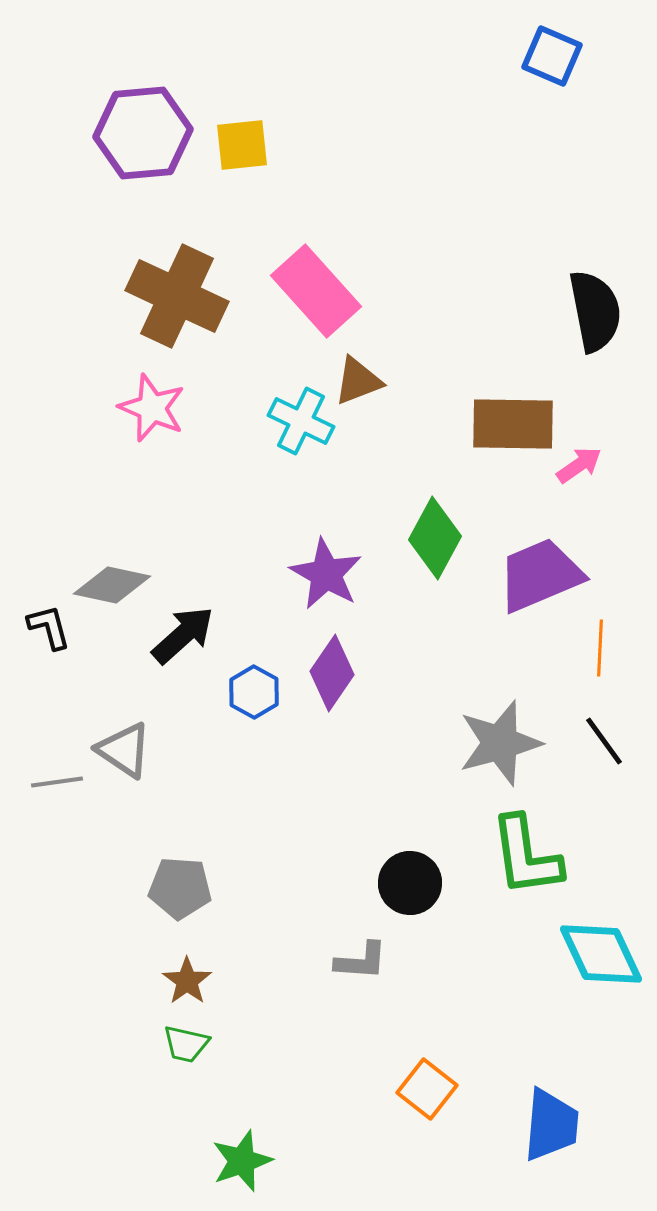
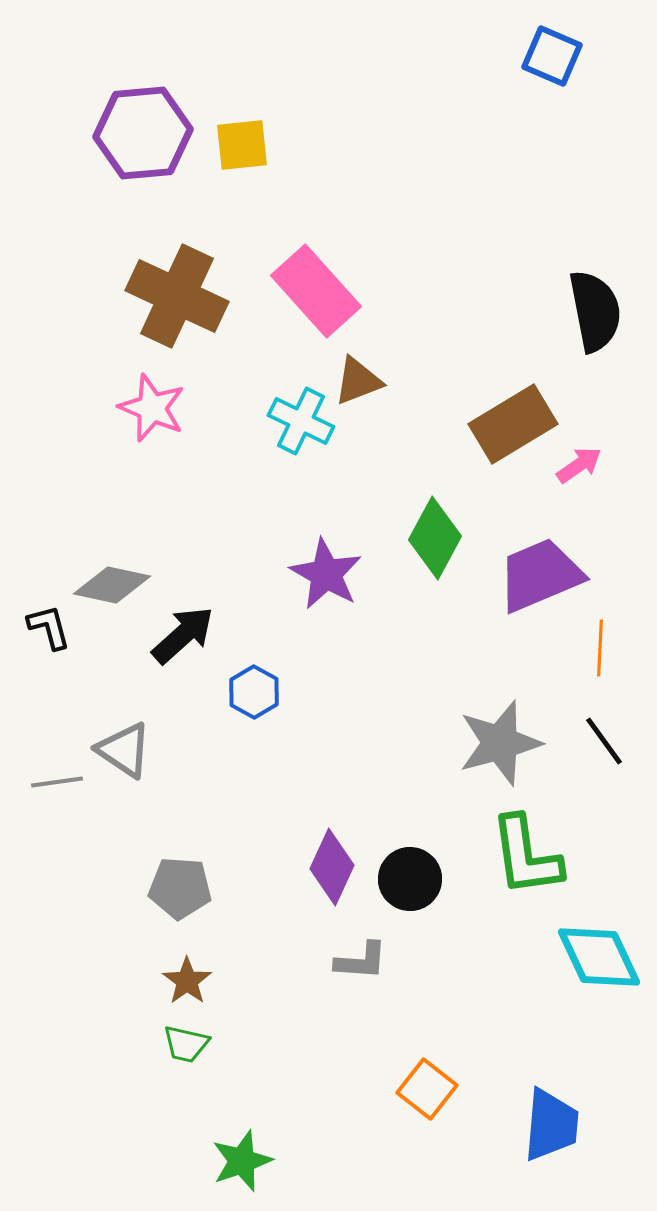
brown rectangle: rotated 32 degrees counterclockwise
purple diamond: moved 194 px down; rotated 10 degrees counterclockwise
black circle: moved 4 px up
cyan diamond: moved 2 px left, 3 px down
